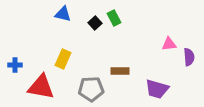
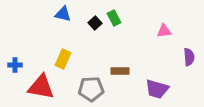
pink triangle: moved 5 px left, 13 px up
